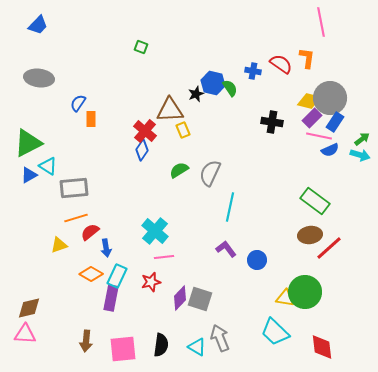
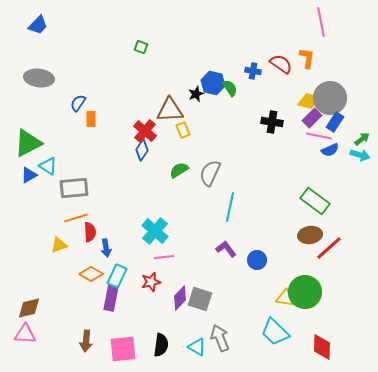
red semicircle at (90, 232): rotated 126 degrees clockwise
red diamond at (322, 347): rotated 8 degrees clockwise
